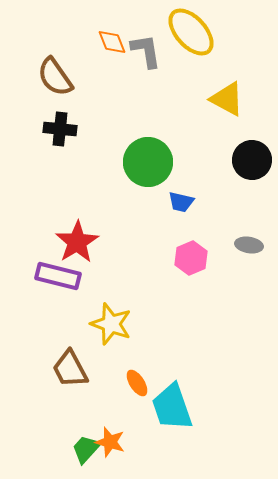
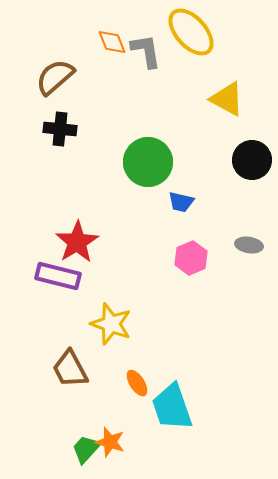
brown semicircle: rotated 84 degrees clockwise
